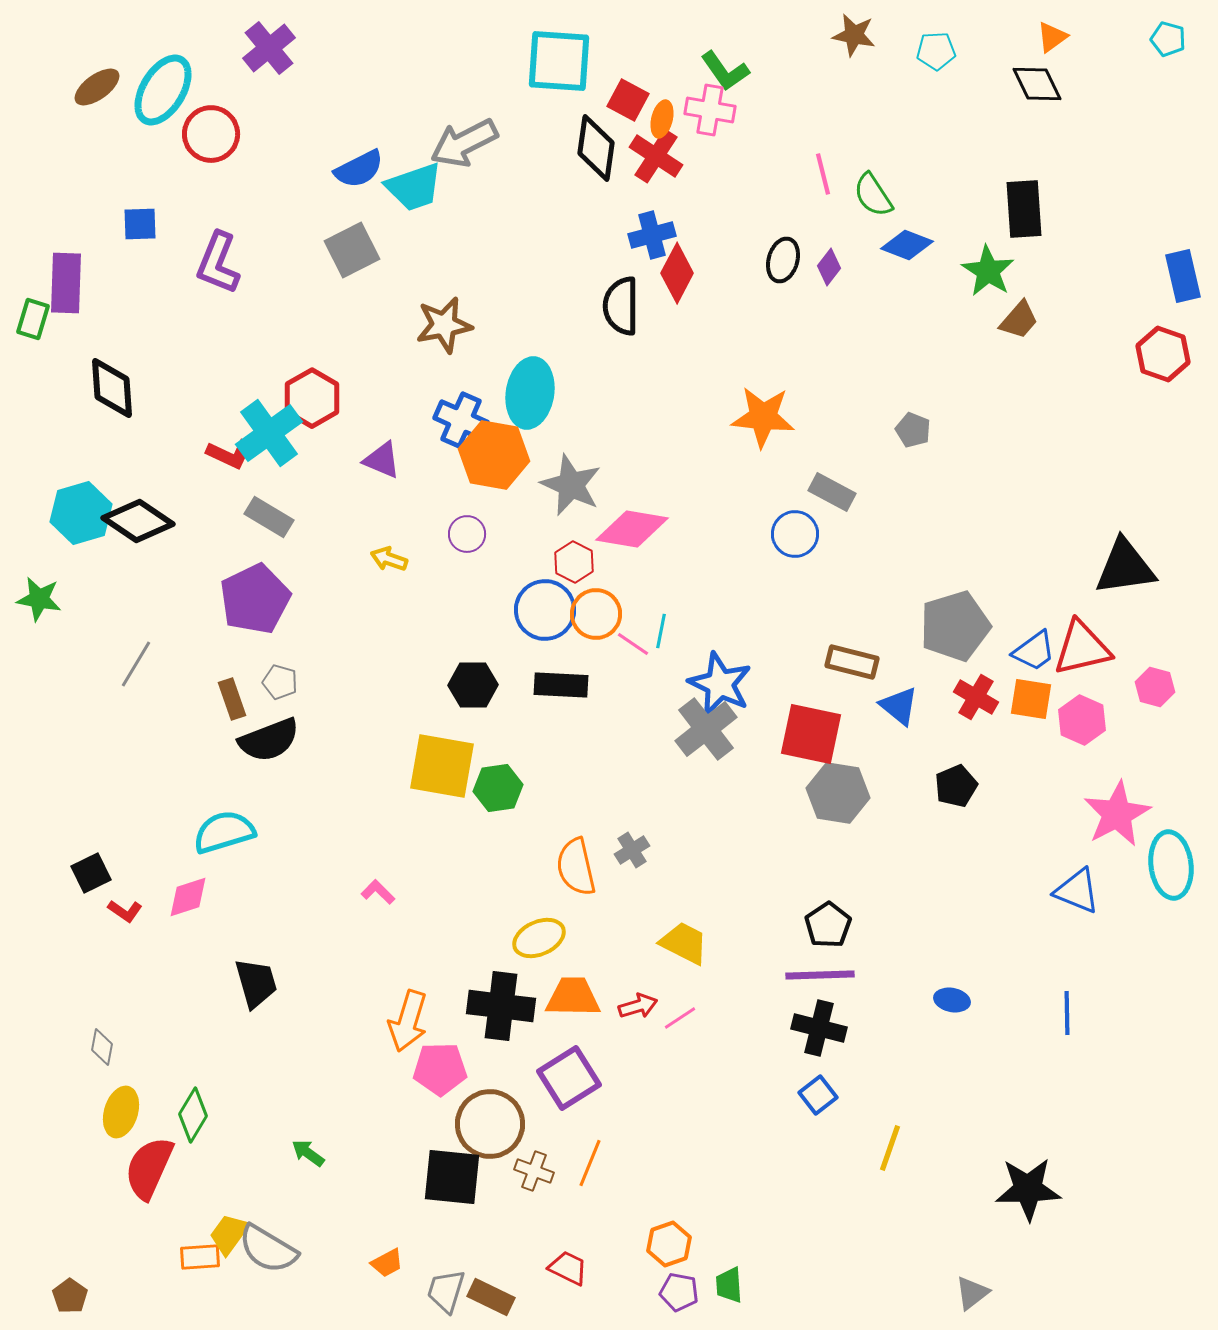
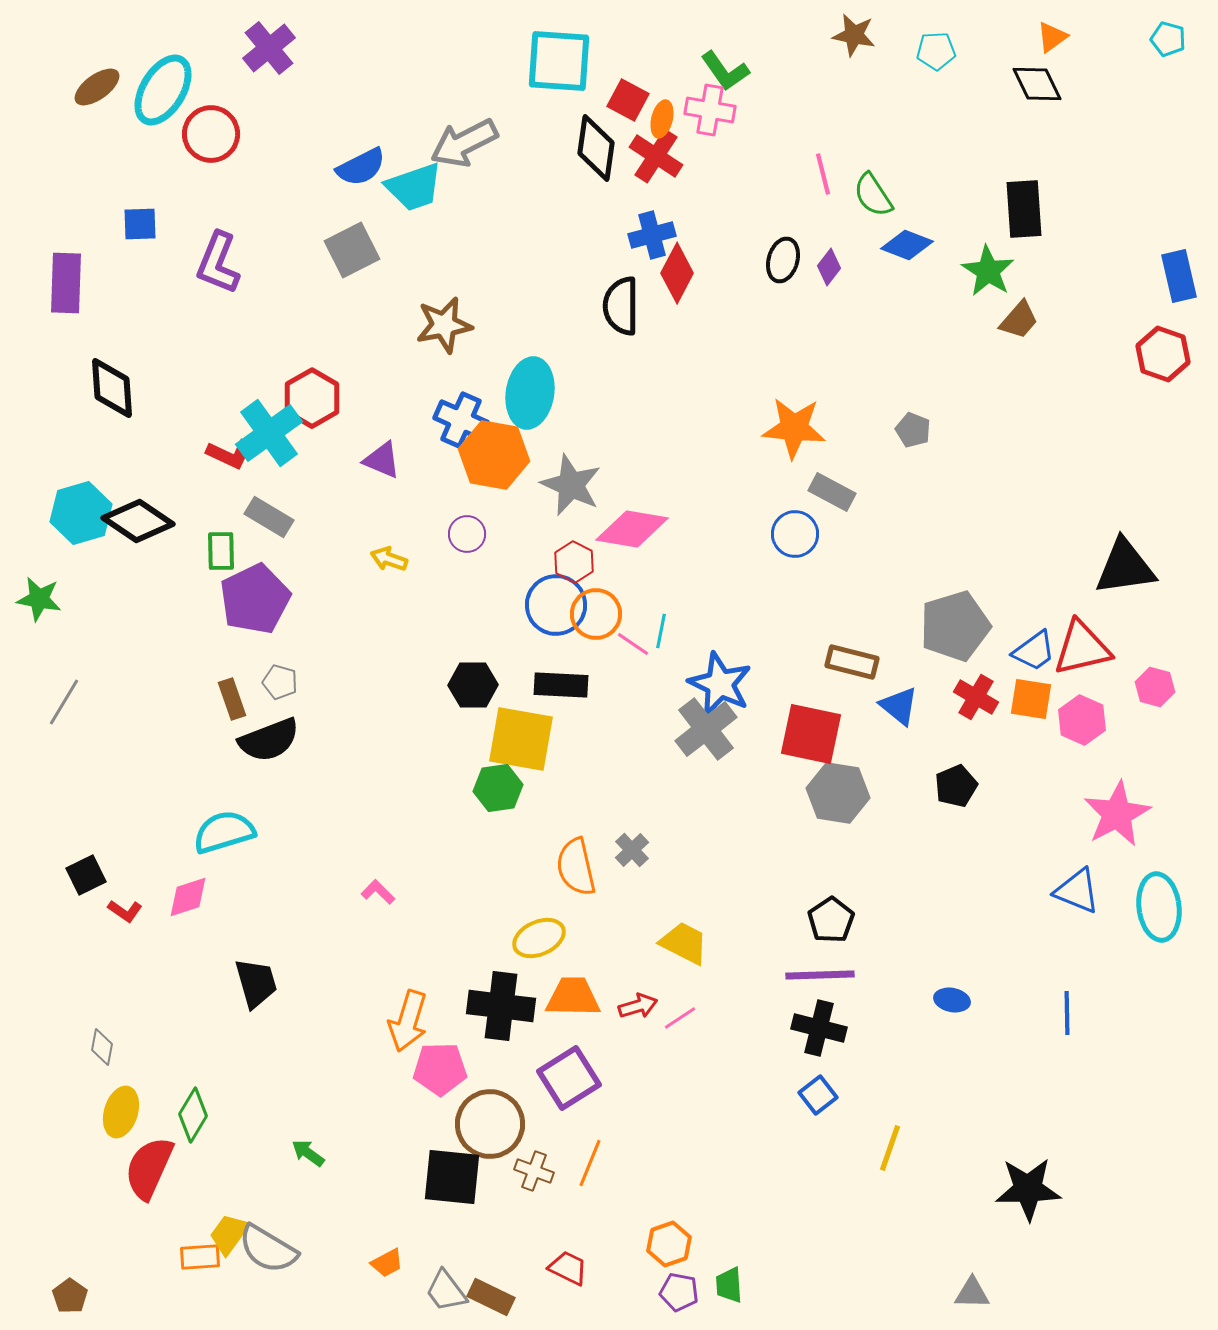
blue semicircle at (359, 169): moved 2 px right, 2 px up
blue rectangle at (1183, 276): moved 4 px left
green rectangle at (33, 319): moved 188 px right, 232 px down; rotated 18 degrees counterclockwise
orange star at (763, 417): moved 31 px right, 11 px down
blue circle at (545, 610): moved 11 px right, 5 px up
gray line at (136, 664): moved 72 px left, 38 px down
yellow square at (442, 766): moved 79 px right, 27 px up
gray cross at (632, 850): rotated 12 degrees counterclockwise
cyan ellipse at (1171, 865): moved 12 px left, 42 px down
black square at (91, 873): moved 5 px left, 2 px down
black pentagon at (828, 925): moved 3 px right, 5 px up
gray trapezoid at (446, 1291): rotated 54 degrees counterclockwise
gray triangle at (972, 1293): rotated 39 degrees clockwise
